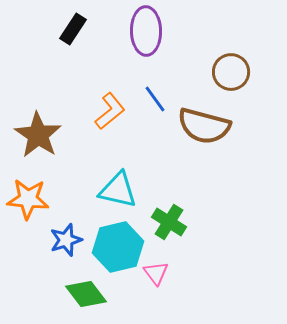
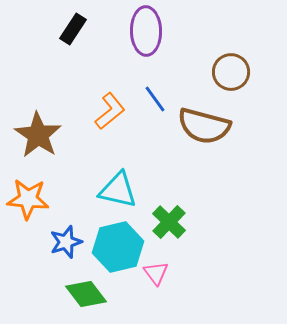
green cross: rotated 12 degrees clockwise
blue star: moved 2 px down
